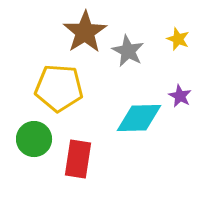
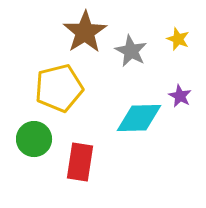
gray star: moved 3 px right
yellow pentagon: rotated 18 degrees counterclockwise
red rectangle: moved 2 px right, 3 px down
